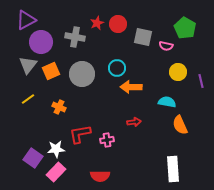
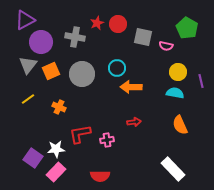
purple triangle: moved 1 px left
green pentagon: moved 2 px right
cyan semicircle: moved 8 px right, 9 px up
white rectangle: rotated 40 degrees counterclockwise
